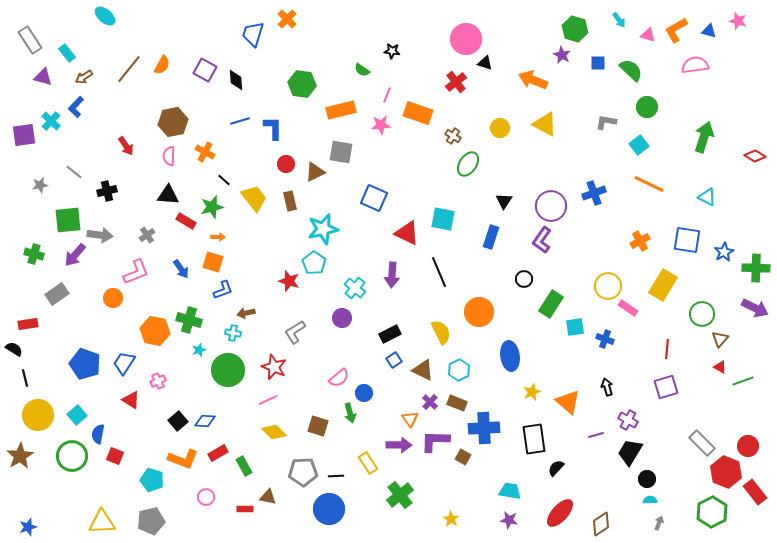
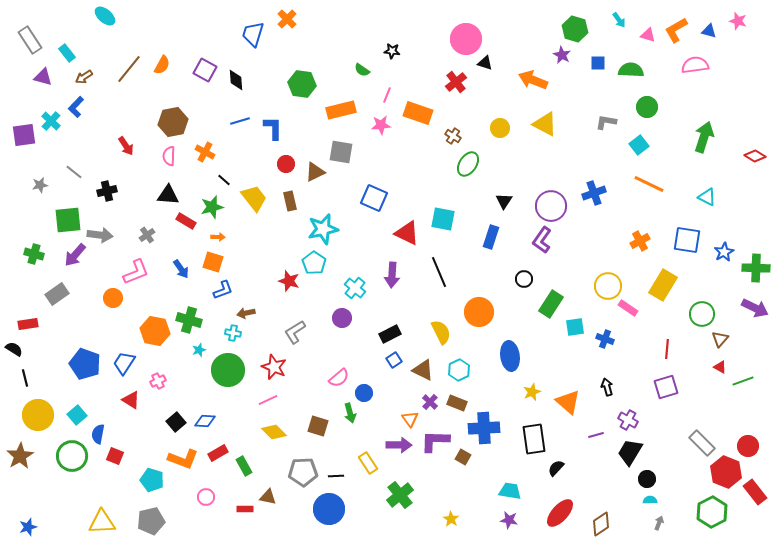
green semicircle at (631, 70): rotated 40 degrees counterclockwise
black square at (178, 421): moved 2 px left, 1 px down
